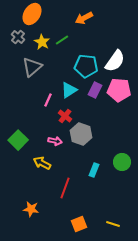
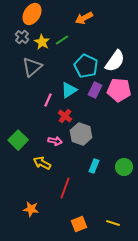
gray cross: moved 4 px right
cyan pentagon: rotated 20 degrees clockwise
green circle: moved 2 px right, 5 px down
cyan rectangle: moved 4 px up
yellow line: moved 1 px up
